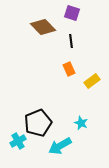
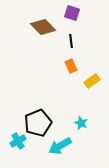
orange rectangle: moved 2 px right, 3 px up
